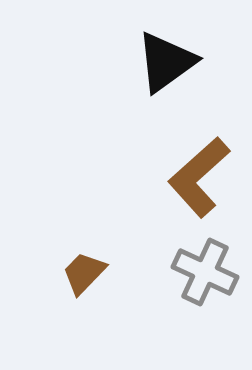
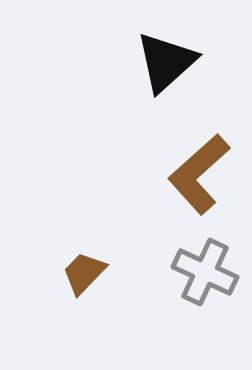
black triangle: rotated 6 degrees counterclockwise
brown L-shape: moved 3 px up
